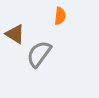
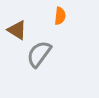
brown triangle: moved 2 px right, 4 px up
